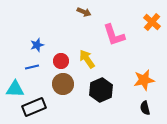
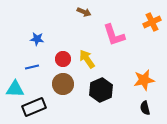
orange cross: rotated 24 degrees clockwise
blue star: moved 6 px up; rotated 24 degrees clockwise
red circle: moved 2 px right, 2 px up
